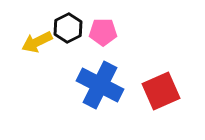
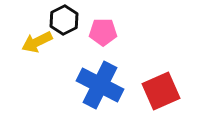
black hexagon: moved 4 px left, 8 px up
